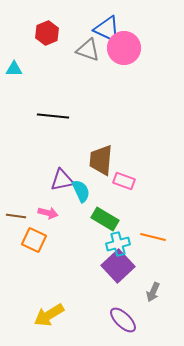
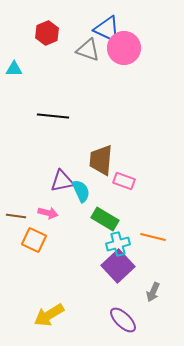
purple triangle: moved 1 px down
